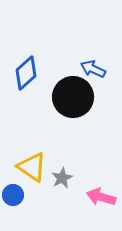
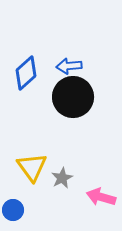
blue arrow: moved 24 px left, 3 px up; rotated 30 degrees counterclockwise
yellow triangle: rotated 20 degrees clockwise
blue circle: moved 15 px down
